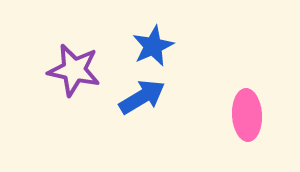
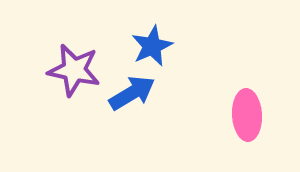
blue star: moved 1 px left
blue arrow: moved 10 px left, 4 px up
